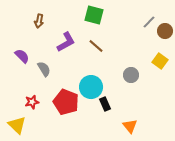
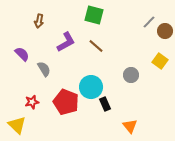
purple semicircle: moved 2 px up
